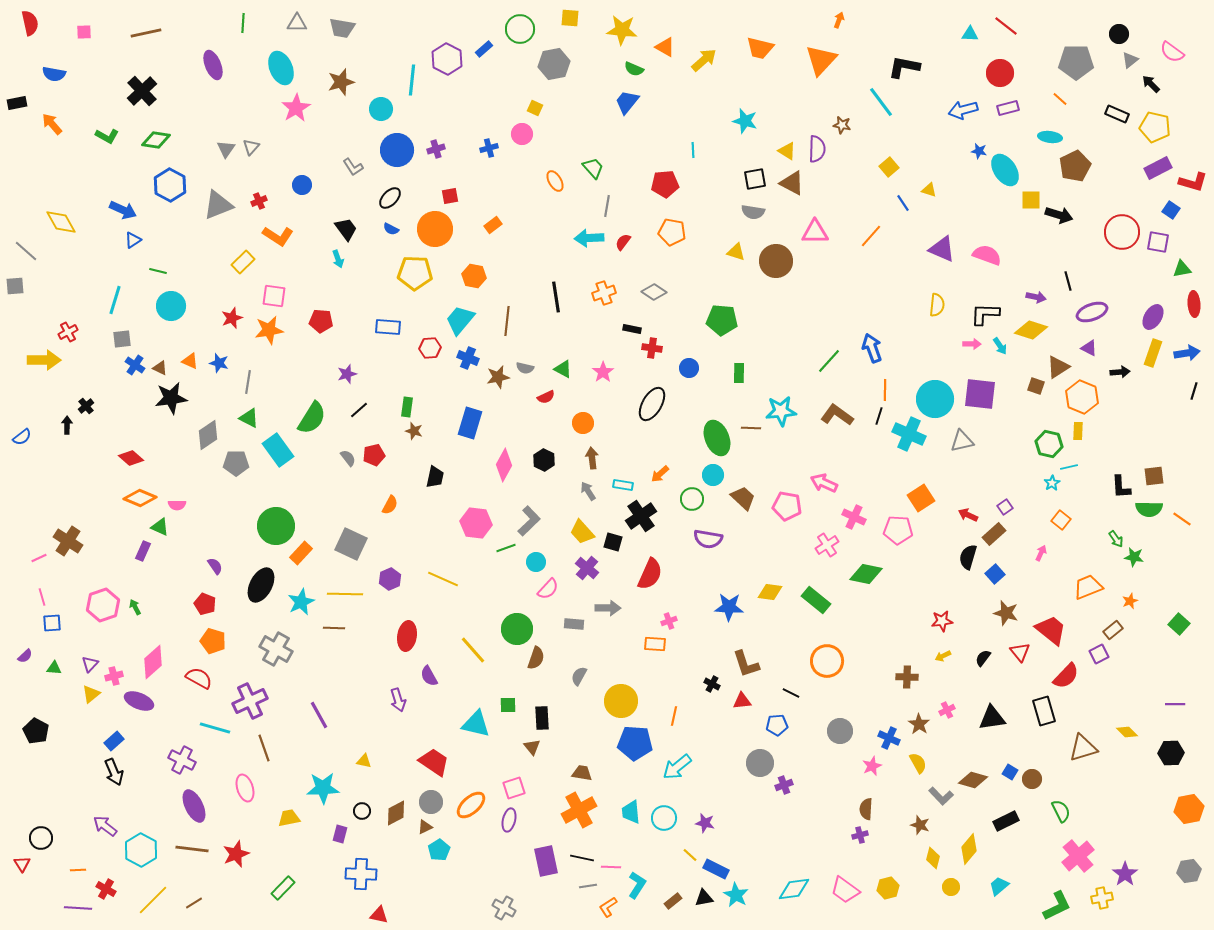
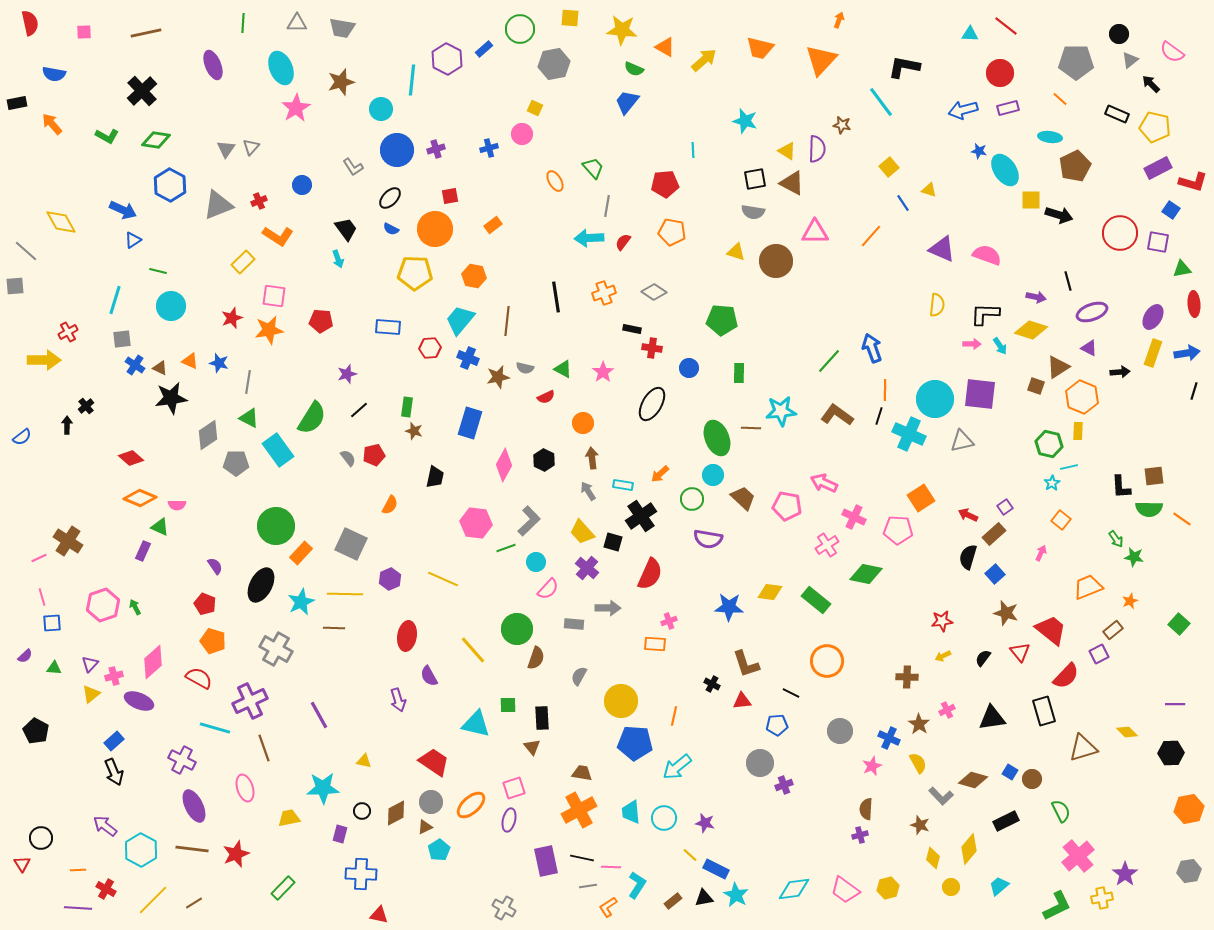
red circle at (1122, 232): moved 2 px left, 1 px down
